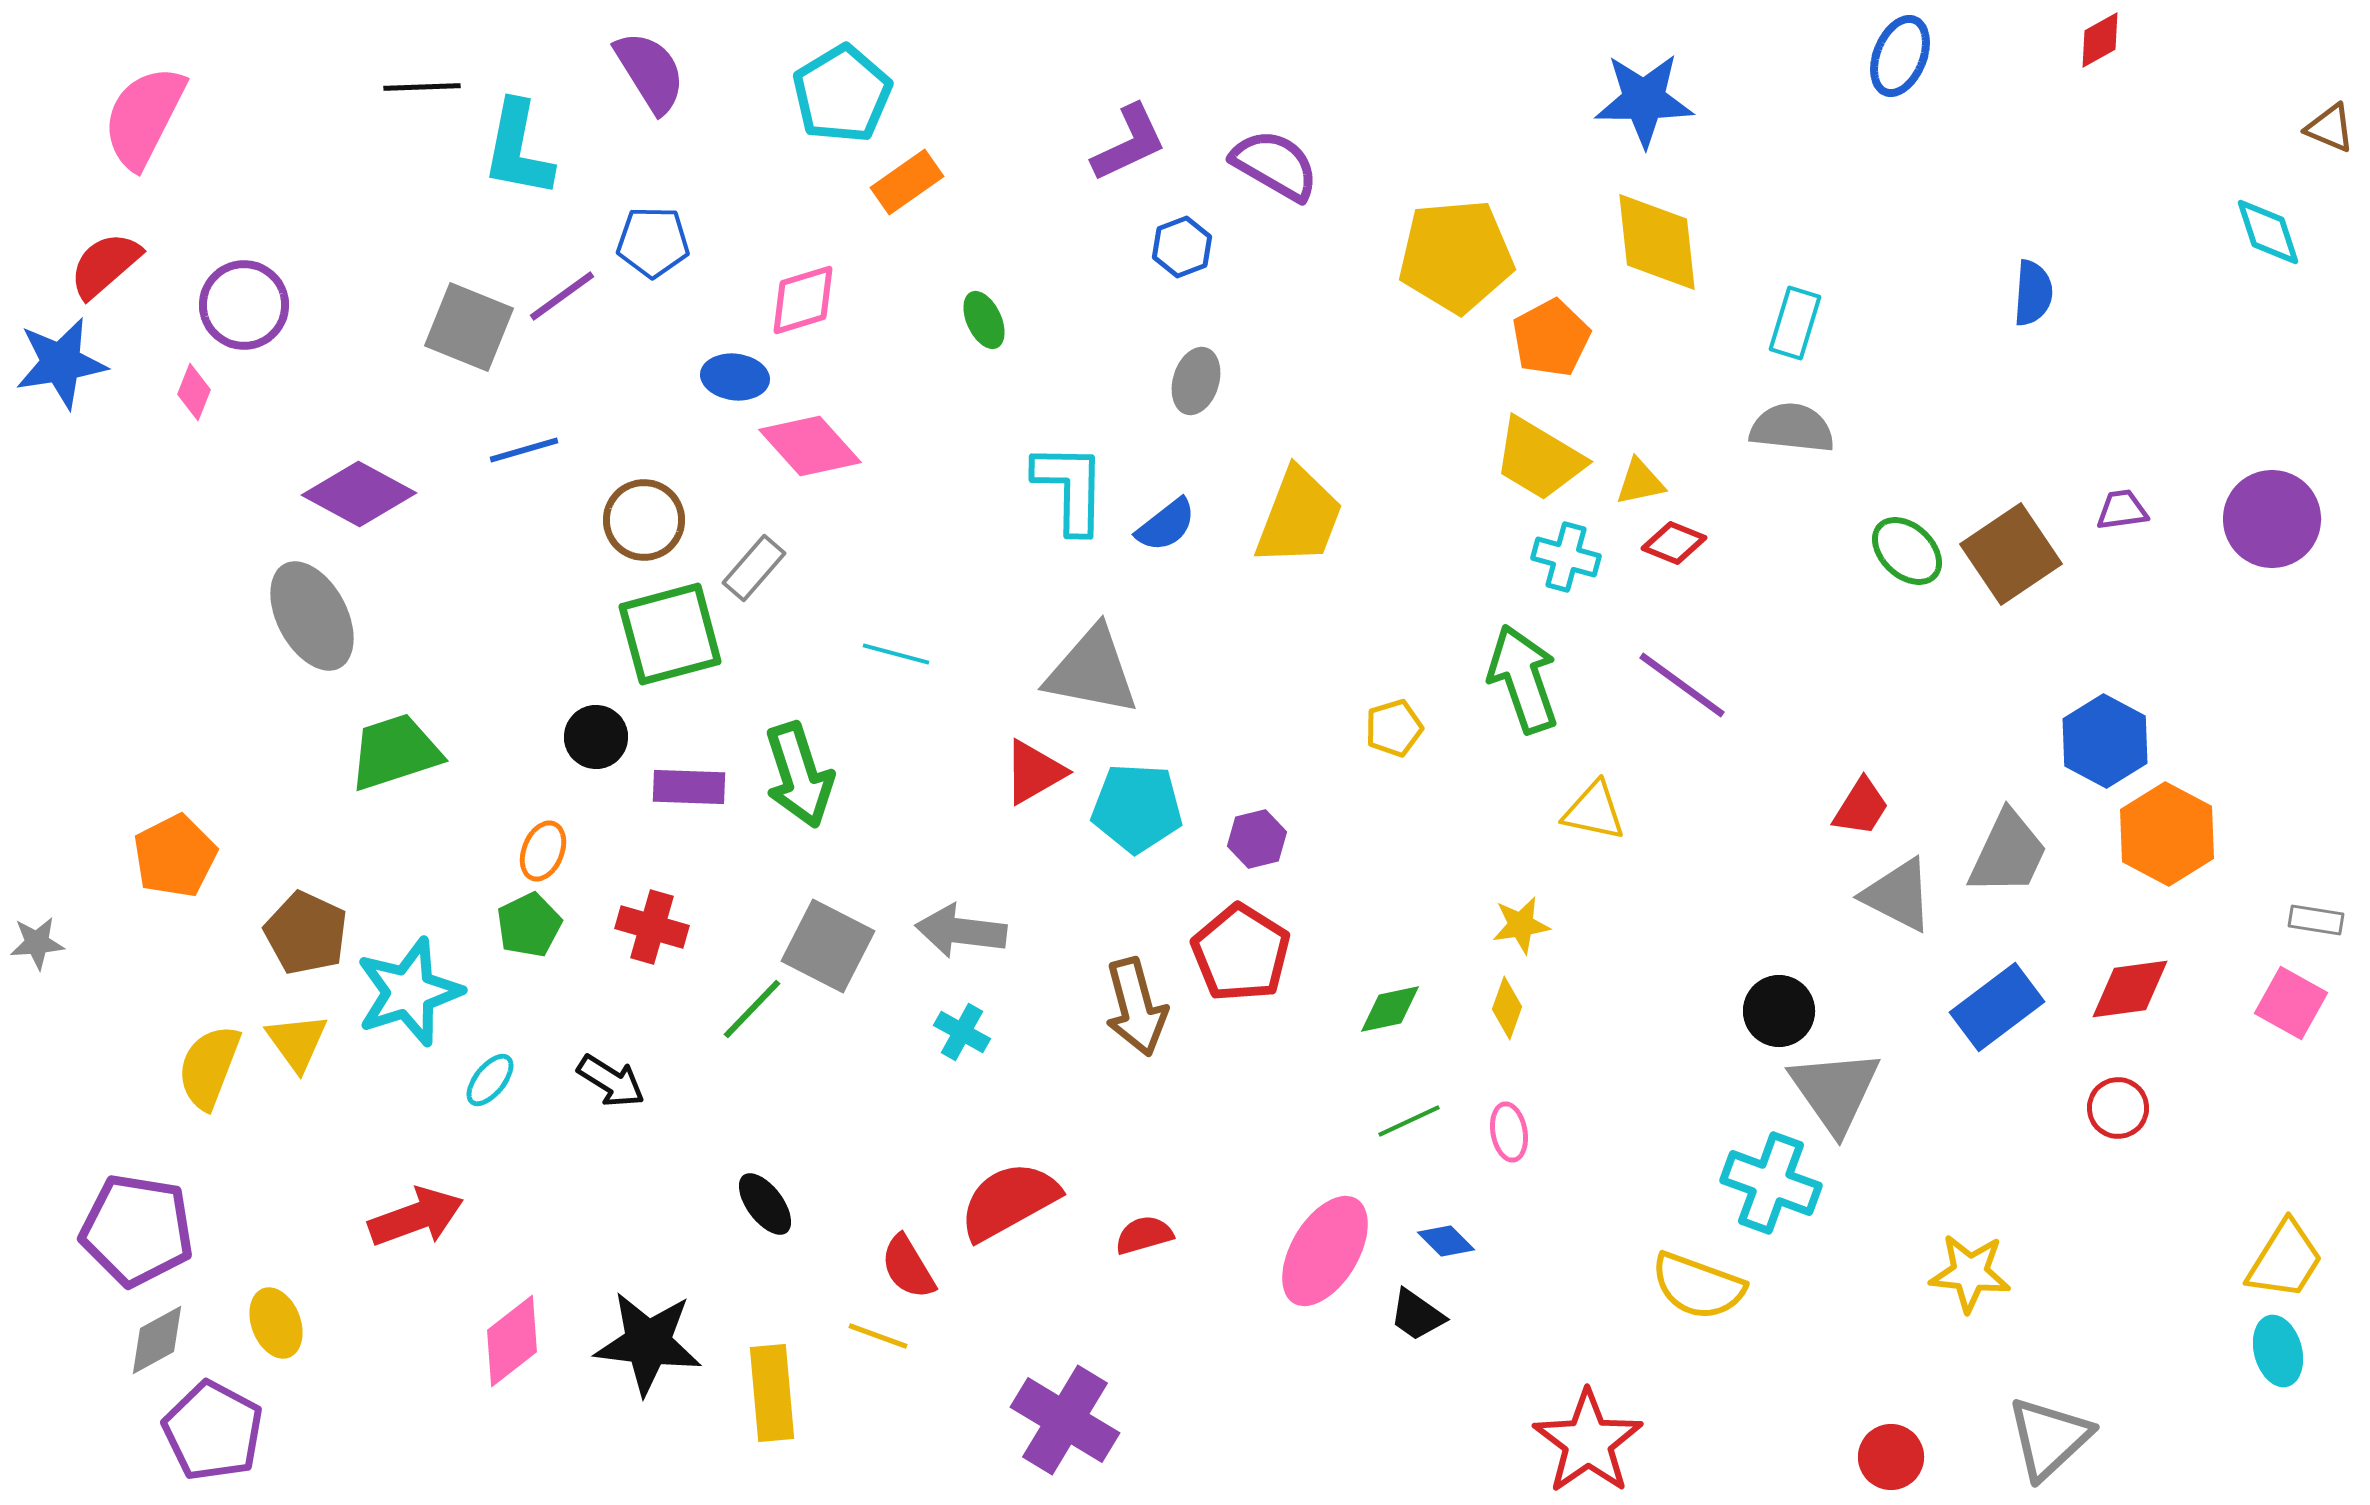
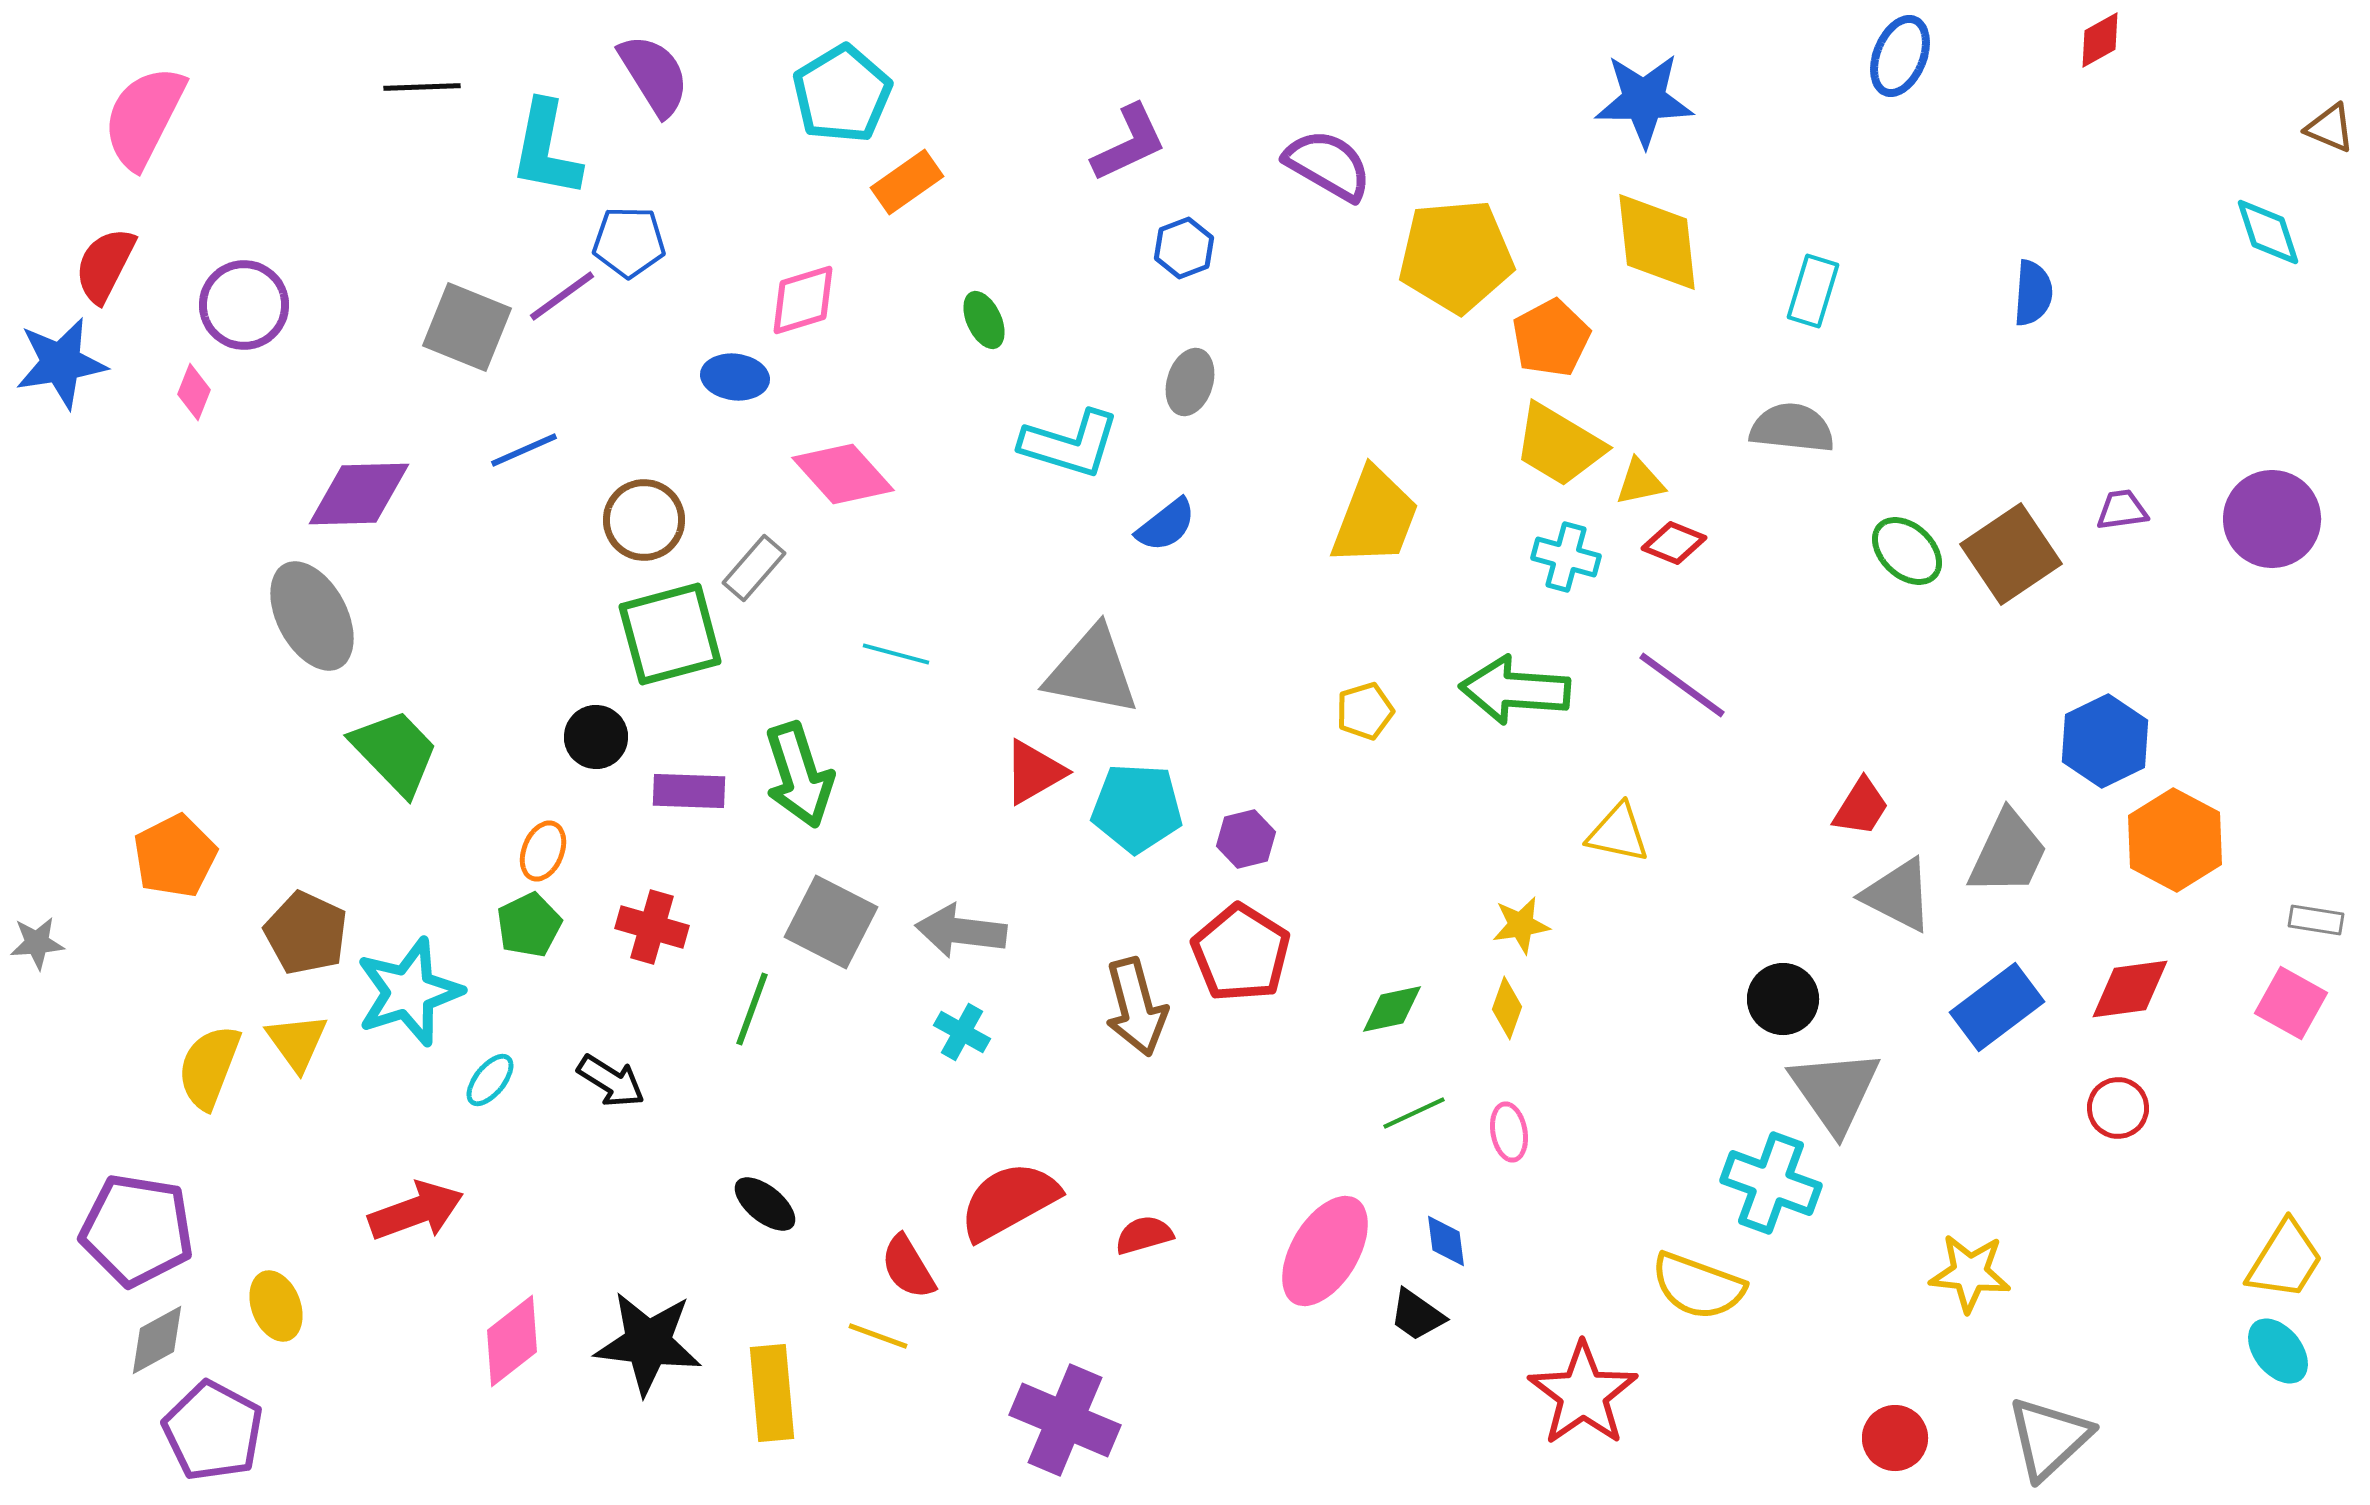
purple semicircle at (650, 72): moved 4 px right, 3 px down
cyan L-shape at (518, 149): moved 28 px right
purple semicircle at (1275, 165): moved 53 px right
blue pentagon at (653, 242): moved 24 px left
blue hexagon at (1182, 247): moved 2 px right, 1 px down
red semicircle at (105, 265): rotated 22 degrees counterclockwise
cyan rectangle at (1795, 323): moved 18 px right, 32 px up
gray square at (469, 327): moved 2 px left
gray ellipse at (1196, 381): moved 6 px left, 1 px down
pink diamond at (810, 446): moved 33 px right, 28 px down
blue line at (524, 450): rotated 8 degrees counterclockwise
yellow trapezoid at (1539, 459): moved 20 px right, 14 px up
cyan L-shape at (1070, 488): moved 44 px up; rotated 106 degrees clockwise
purple diamond at (359, 494): rotated 30 degrees counterclockwise
yellow trapezoid at (1299, 517): moved 76 px right
green arrow at (1523, 679): moved 8 px left, 11 px down; rotated 67 degrees counterclockwise
yellow pentagon at (1394, 728): moved 29 px left, 17 px up
blue hexagon at (2105, 741): rotated 6 degrees clockwise
green trapezoid at (395, 752): rotated 64 degrees clockwise
purple rectangle at (689, 787): moved 4 px down
yellow triangle at (1594, 811): moved 24 px right, 22 px down
orange hexagon at (2167, 834): moved 8 px right, 6 px down
purple hexagon at (1257, 839): moved 11 px left
gray square at (828, 946): moved 3 px right, 24 px up
green line at (752, 1009): rotated 24 degrees counterclockwise
green diamond at (1390, 1009): moved 2 px right
black circle at (1779, 1011): moved 4 px right, 12 px up
green line at (1409, 1121): moved 5 px right, 8 px up
black ellipse at (765, 1204): rotated 14 degrees counterclockwise
red arrow at (416, 1217): moved 6 px up
blue diamond at (1446, 1241): rotated 38 degrees clockwise
yellow ellipse at (276, 1323): moved 17 px up
cyan ellipse at (2278, 1351): rotated 24 degrees counterclockwise
purple cross at (1065, 1420): rotated 8 degrees counterclockwise
red star at (1588, 1442): moved 5 px left, 48 px up
red circle at (1891, 1457): moved 4 px right, 19 px up
